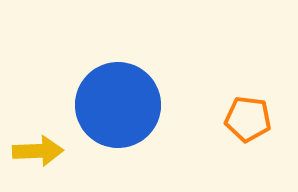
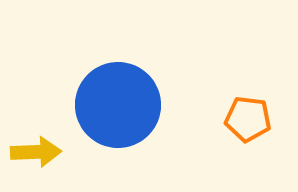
yellow arrow: moved 2 px left, 1 px down
